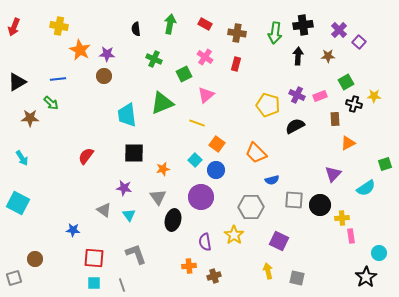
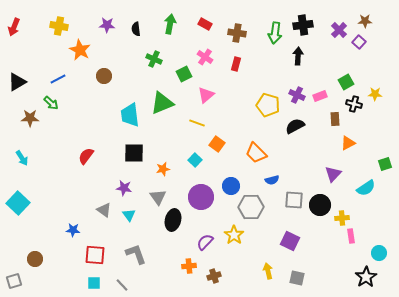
purple star at (107, 54): moved 29 px up
brown star at (328, 56): moved 37 px right, 35 px up
blue line at (58, 79): rotated 21 degrees counterclockwise
yellow star at (374, 96): moved 1 px right, 2 px up
cyan trapezoid at (127, 115): moved 3 px right
blue circle at (216, 170): moved 15 px right, 16 px down
cyan square at (18, 203): rotated 15 degrees clockwise
purple square at (279, 241): moved 11 px right
purple semicircle at (205, 242): rotated 54 degrees clockwise
red square at (94, 258): moved 1 px right, 3 px up
gray square at (14, 278): moved 3 px down
gray line at (122, 285): rotated 24 degrees counterclockwise
